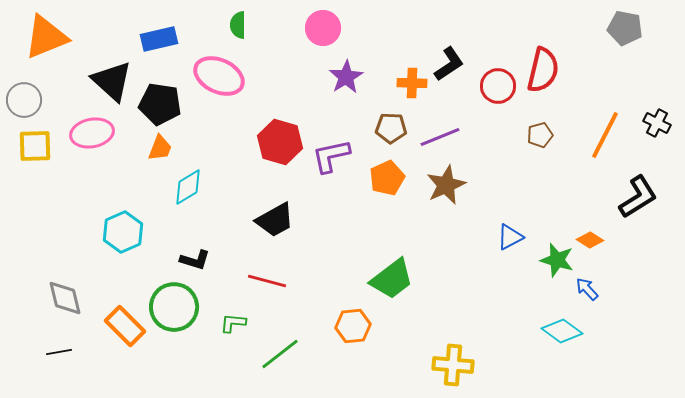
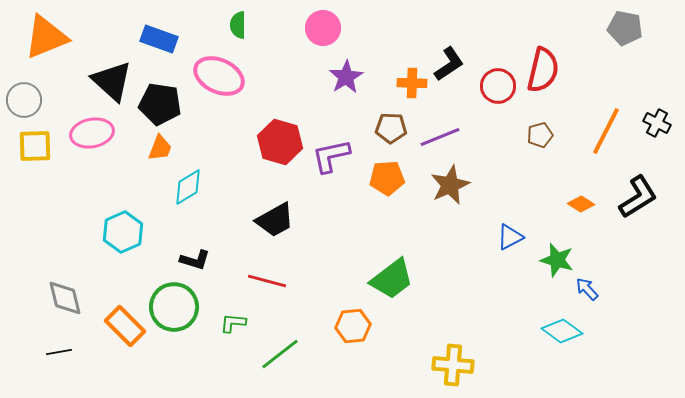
blue rectangle at (159, 39): rotated 33 degrees clockwise
orange line at (605, 135): moved 1 px right, 4 px up
orange pentagon at (387, 178): rotated 20 degrees clockwise
brown star at (446, 185): moved 4 px right
orange diamond at (590, 240): moved 9 px left, 36 px up
